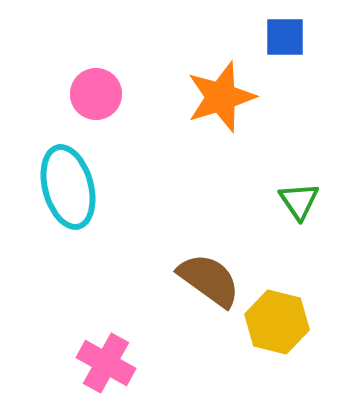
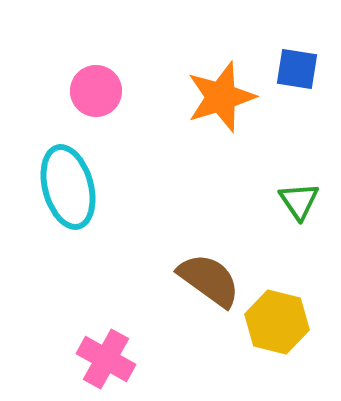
blue square: moved 12 px right, 32 px down; rotated 9 degrees clockwise
pink circle: moved 3 px up
pink cross: moved 4 px up
